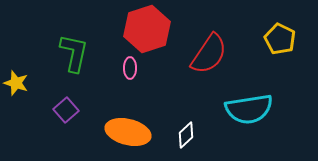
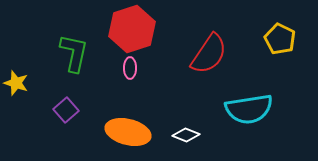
red hexagon: moved 15 px left
white diamond: rotated 64 degrees clockwise
